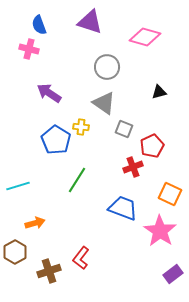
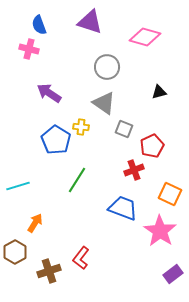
red cross: moved 1 px right, 3 px down
orange arrow: rotated 42 degrees counterclockwise
